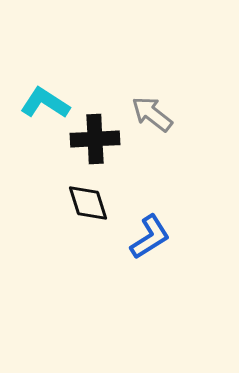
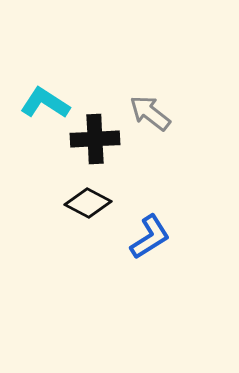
gray arrow: moved 2 px left, 1 px up
black diamond: rotated 45 degrees counterclockwise
